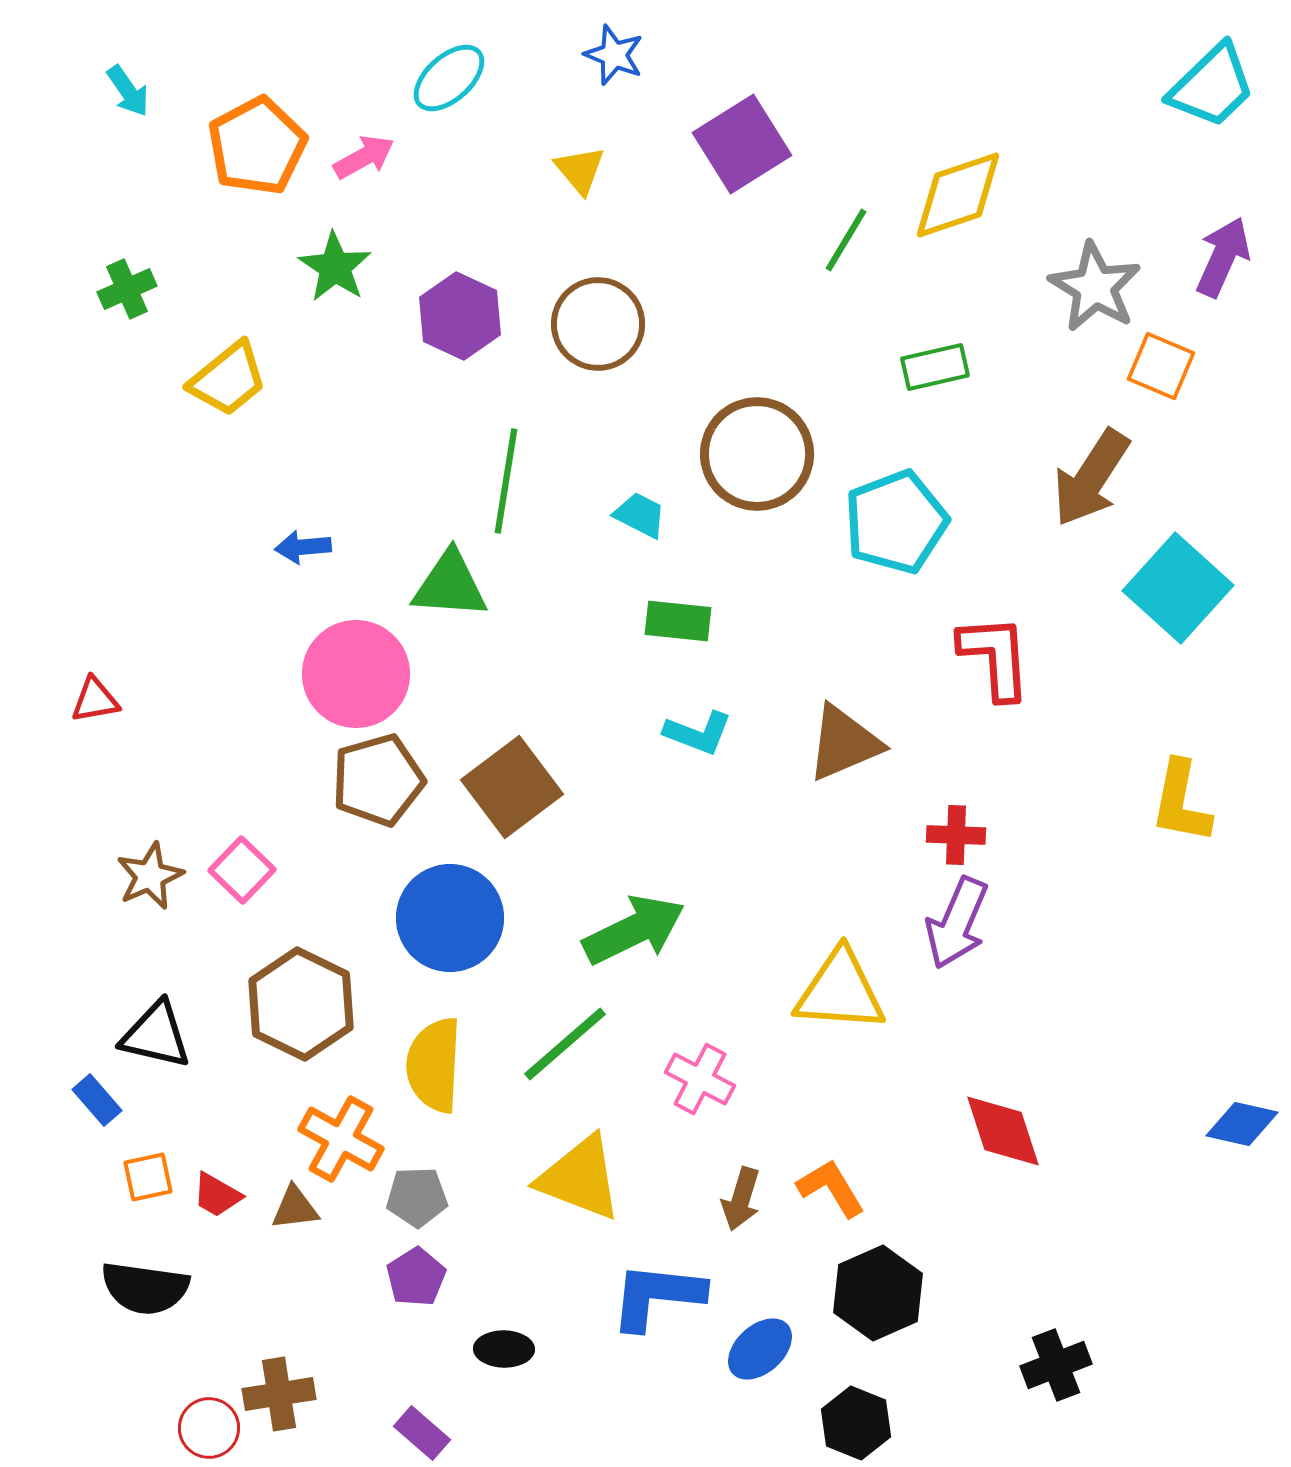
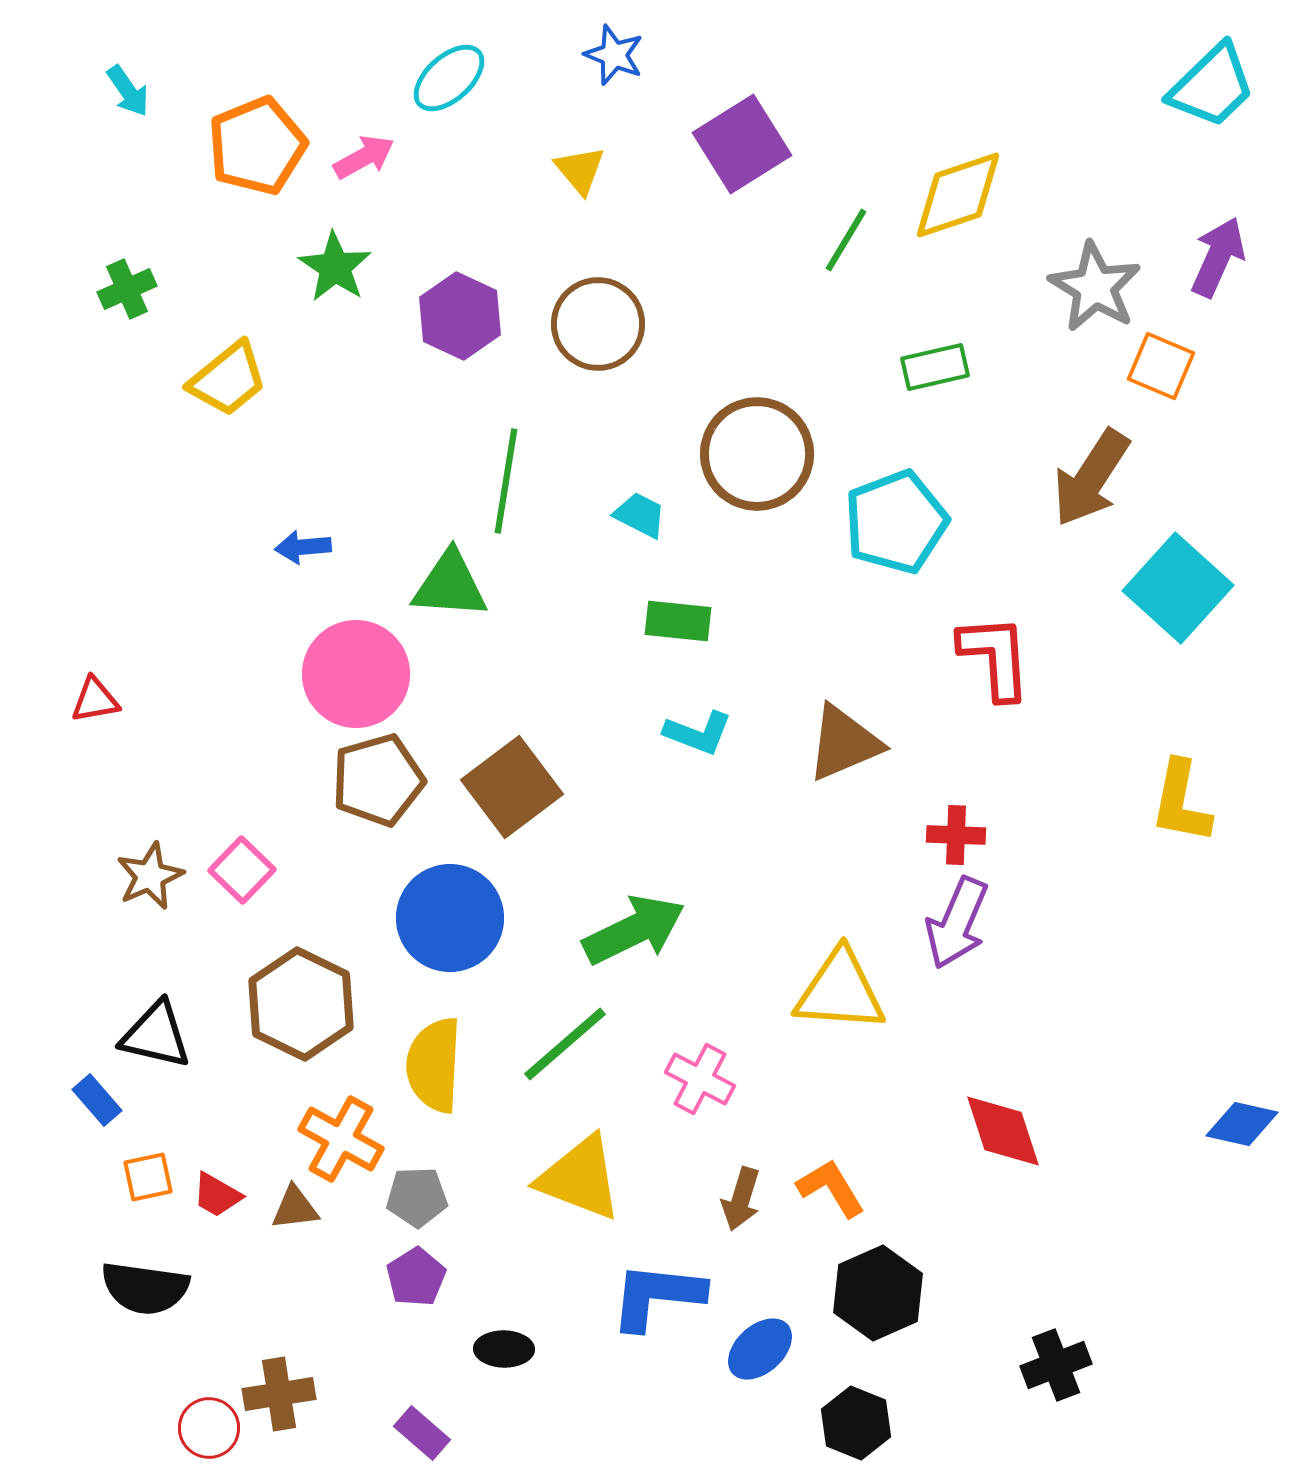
orange pentagon at (257, 146): rotated 6 degrees clockwise
purple arrow at (1223, 257): moved 5 px left
